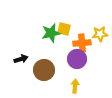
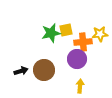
yellow square: moved 2 px right, 1 px down; rotated 24 degrees counterclockwise
orange cross: moved 1 px right, 1 px up
black arrow: moved 12 px down
yellow arrow: moved 5 px right
